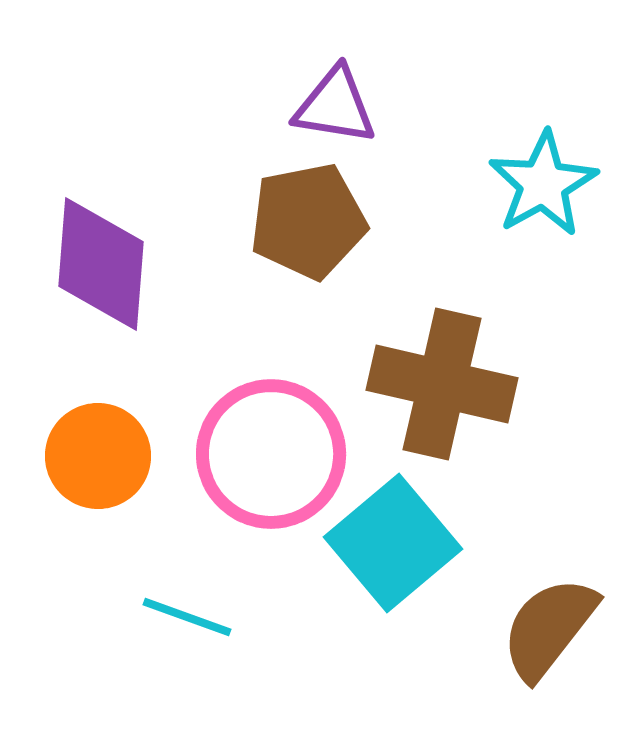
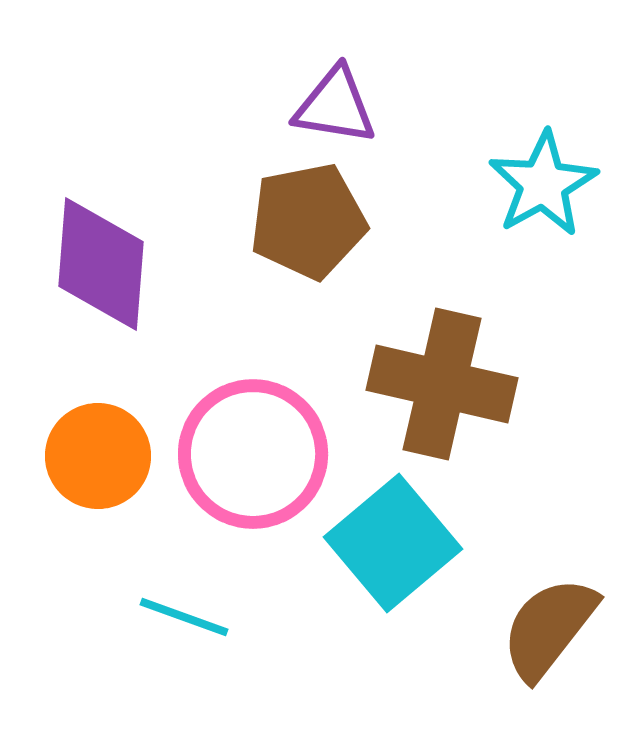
pink circle: moved 18 px left
cyan line: moved 3 px left
